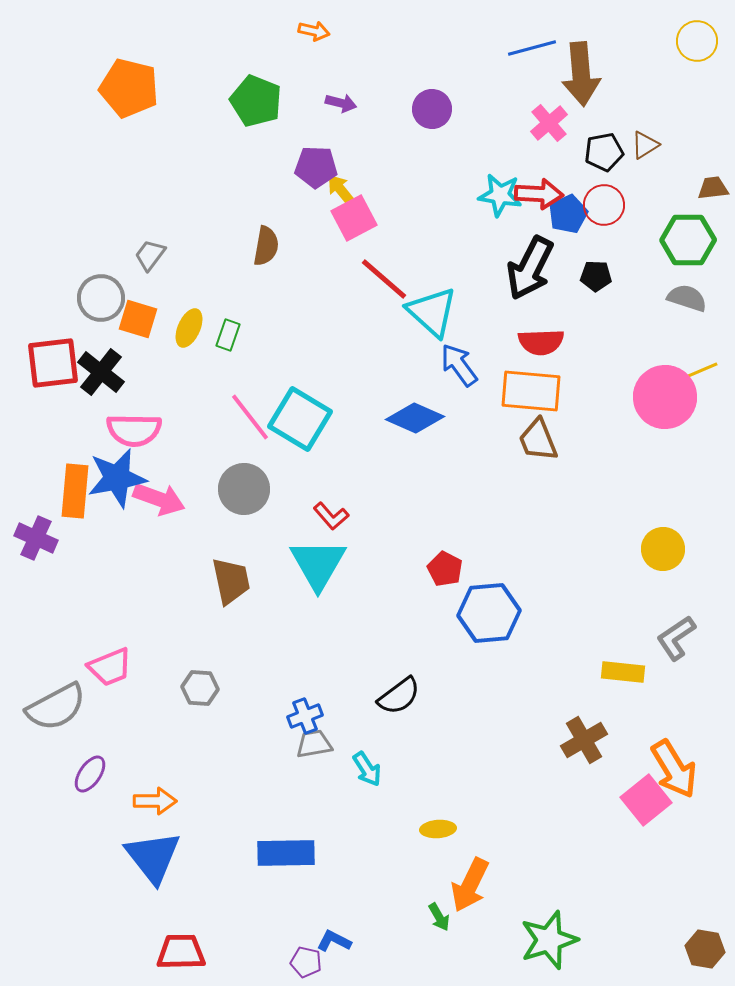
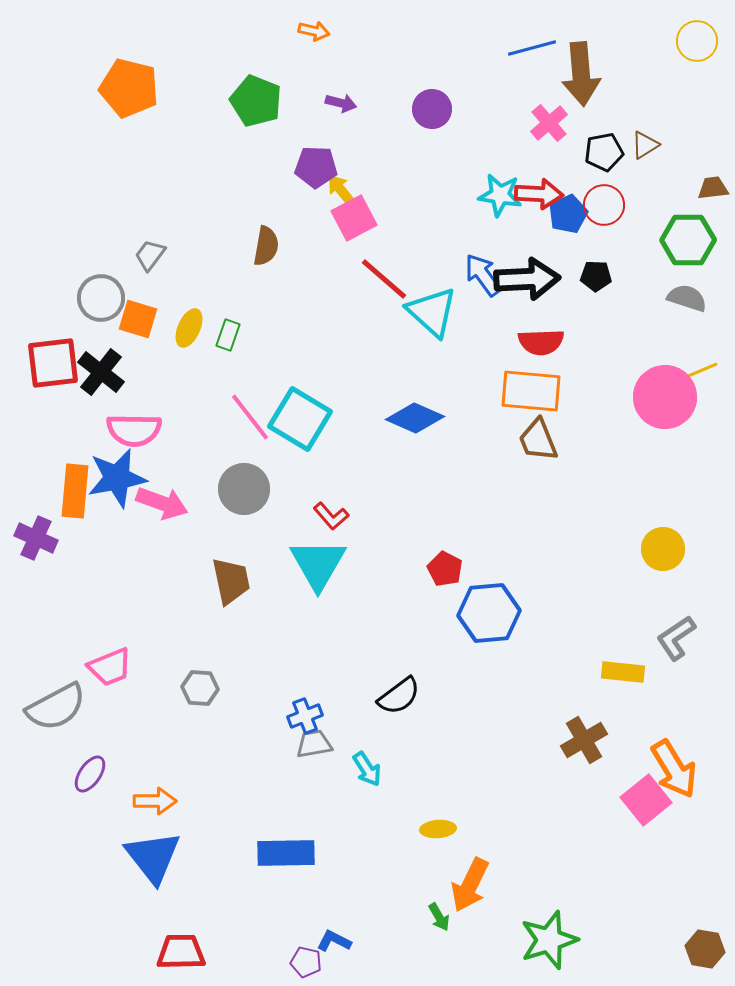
black arrow at (530, 268): moved 3 px left, 11 px down; rotated 120 degrees counterclockwise
blue arrow at (459, 365): moved 24 px right, 90 px up
pink arrow at (159, 499): moved 3 px right, 4 px down
